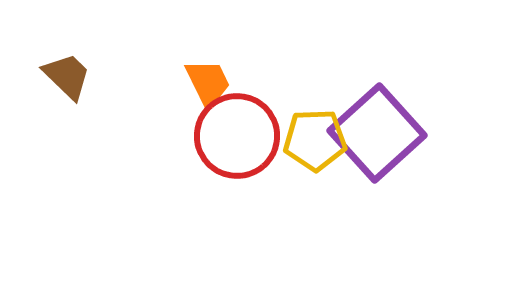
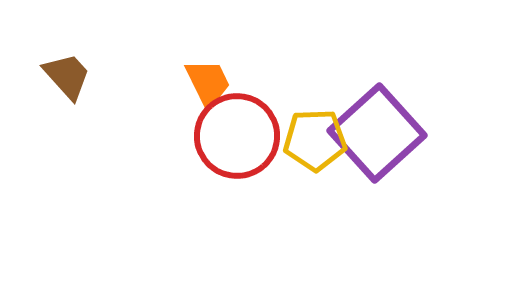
brown trapezoid: rotated 4 degrees clockwise
